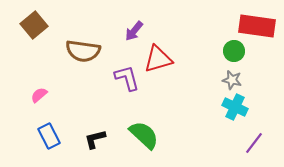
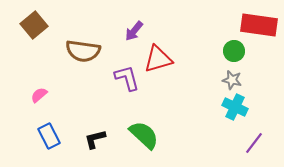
red rectangle: moved 2 px right, 1 px up
